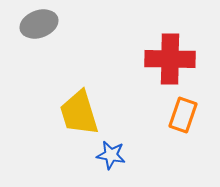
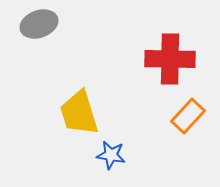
orange rectangle: moved 5 px right, 1 px down; rotated 24 degrees clockwise
